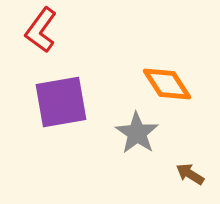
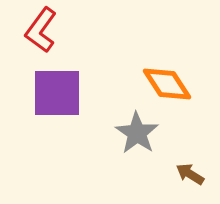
purple square: moved 4 px left, 9 px up; rotated 10 degrees clockwise
